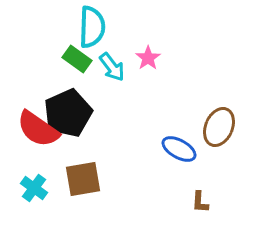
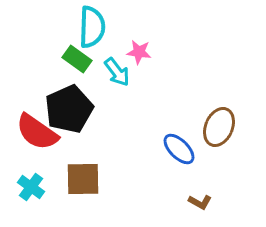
pink star: moved 9 px left, 6 px up; rotated 30 degrees counterclockwise
cyan arrow: moved 5 px right, 5 px down
black pentagon: moved 1 px right, 4 px up
red semicircle: moved 1 px left, 3 px down
blue ellipse: rotated 16 degrees clockwise
brown square: rotated 9 degrees clockwise
cyan cross: moved 3 px left, 1 px up
brown L-shape: rotated 65 degrees counterclockwise
